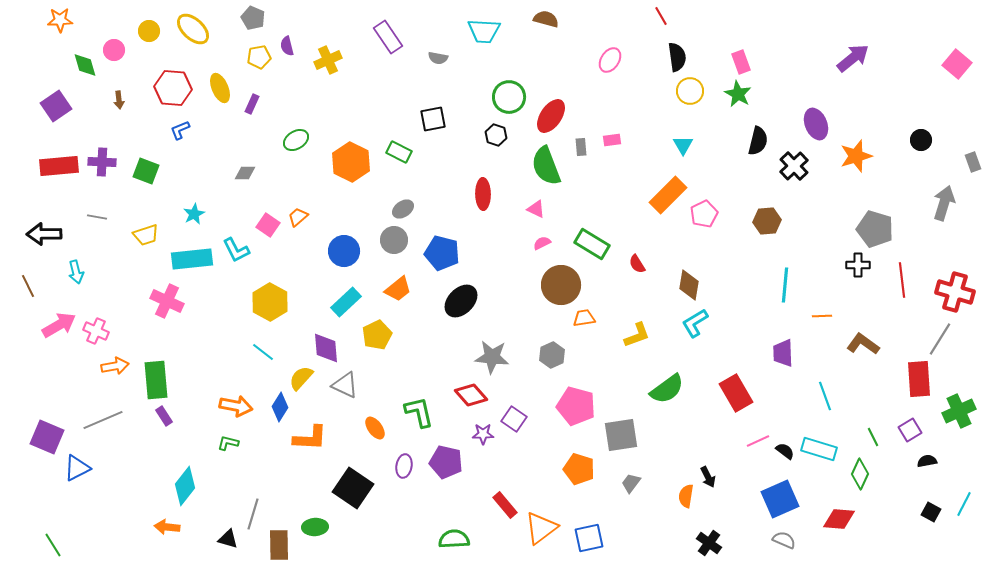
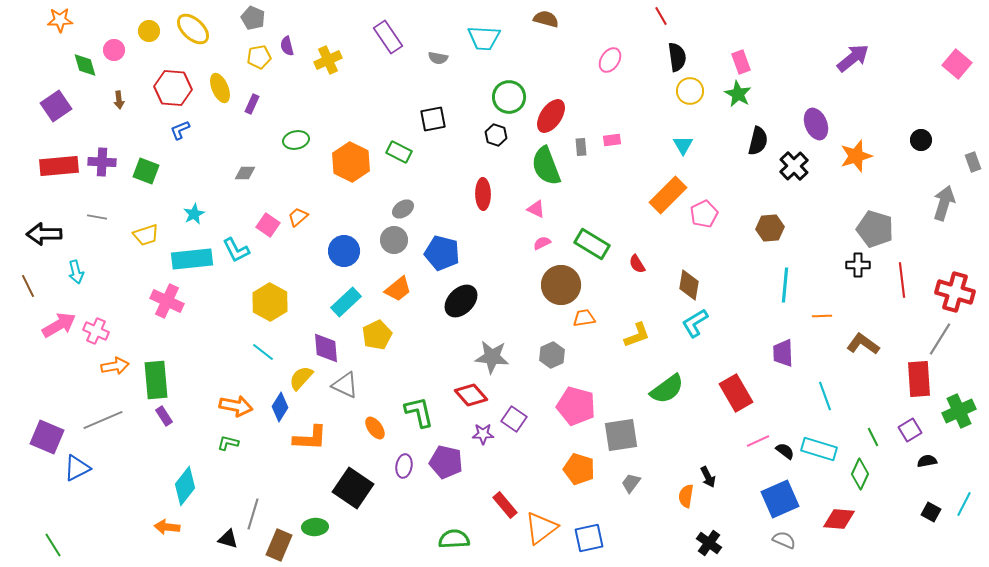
cyan trapezoid at (484, 31): moved 7 px down
green ellipse at (296, 140): rotated 20 degrees clockwise
brown hexagon at (767, 221): moved 3 px right, 7 px down
brown rectangle at (279, 545): rotated 24 degrees clockwise
